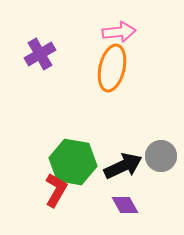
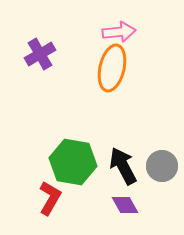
gray circle: moved 1 px right, 10 px down
black arrow: rotated 93 degrees counterclockwise
red L-shape: moved 6 px left, 8 px down
